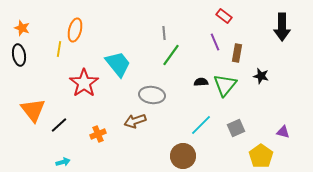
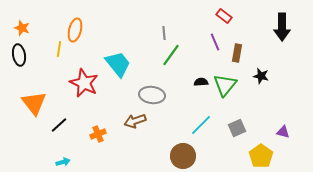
red star: rotated 12 degrees counterclockwise
orange triangle: moved 1 px right, 7 px up
gray square: moved 1 px right
